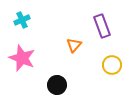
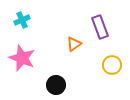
purple rectangle: moved 2 px left, 1 px down
orange triangle: moved 1 px up; rotated 14 degrees clockwise
black circle: moved 1 px left
